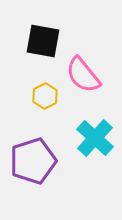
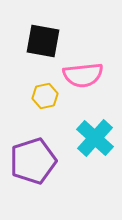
pink semicircle: rotated 57 degrees counterclockwise
yellow hexagon: rotated 15 degrees clockwise
